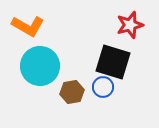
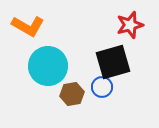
black square: rotated 33 degrees counterclockwise
cyan circle: moved 8 px right
blue circle: moved 1 px left
brown hexagon: moved 2 px down
